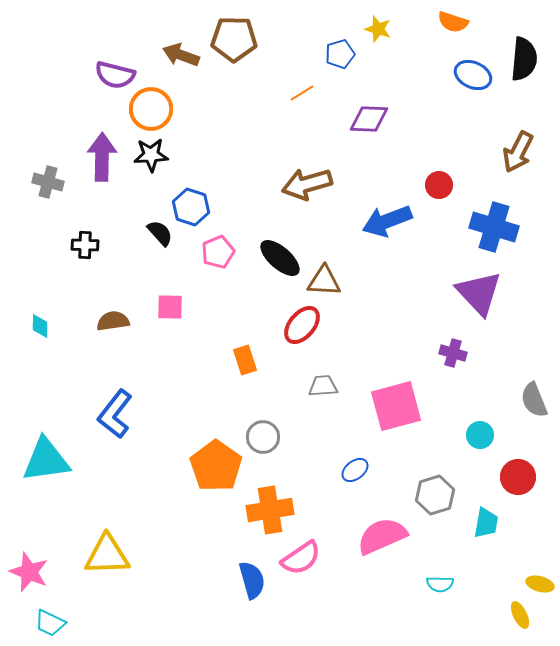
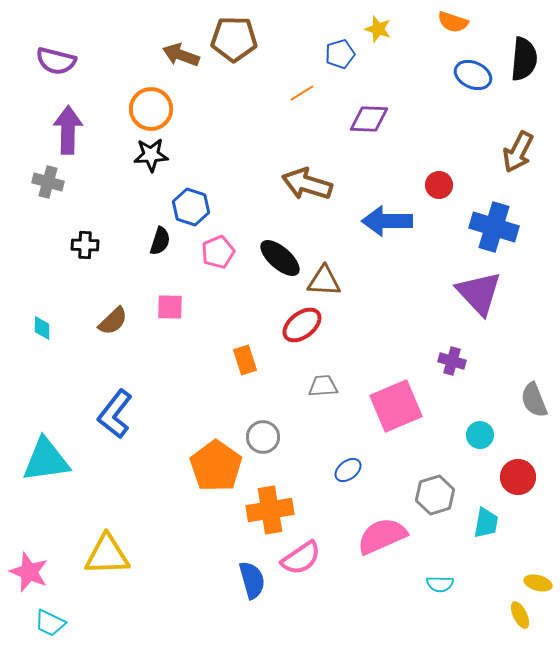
purple semicircle at (115, 75): moved 59 px left, 14 px up
purple arrow at (102, 157): moved 34 px left, 27 px up
brown arrow at (307, 184): rotated 33 degrees clockwise
blue arrow at (387, 221): rotated 21 degrees clockwise
black semicircle at (160, 233): moved 8 px down; rotated 60 degrees clockwise
brown semicircle at (113, 321): rotated 144 degrees clockwise
red ellipse at (302, 325): rotated 12 degrees clockwise
cyan diamond at (40, 326): moved 2 px right, 2 px down
purple cross at (453, 353): moved 1 px left, 8 px down
pink square at (396, 406): rotated 8 degrees counterclockwise
blue ellipse at (355, 470): moved 7 px left
yellow ellipse at (540, 584): moved 2 px left, 1 px up
